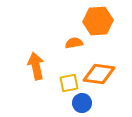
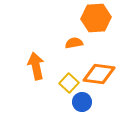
orange hexagon: moved 2 px left, 3 px up
yellow square: rotated 36 degrees counterclockwise
blue circle: moved 1 px up
